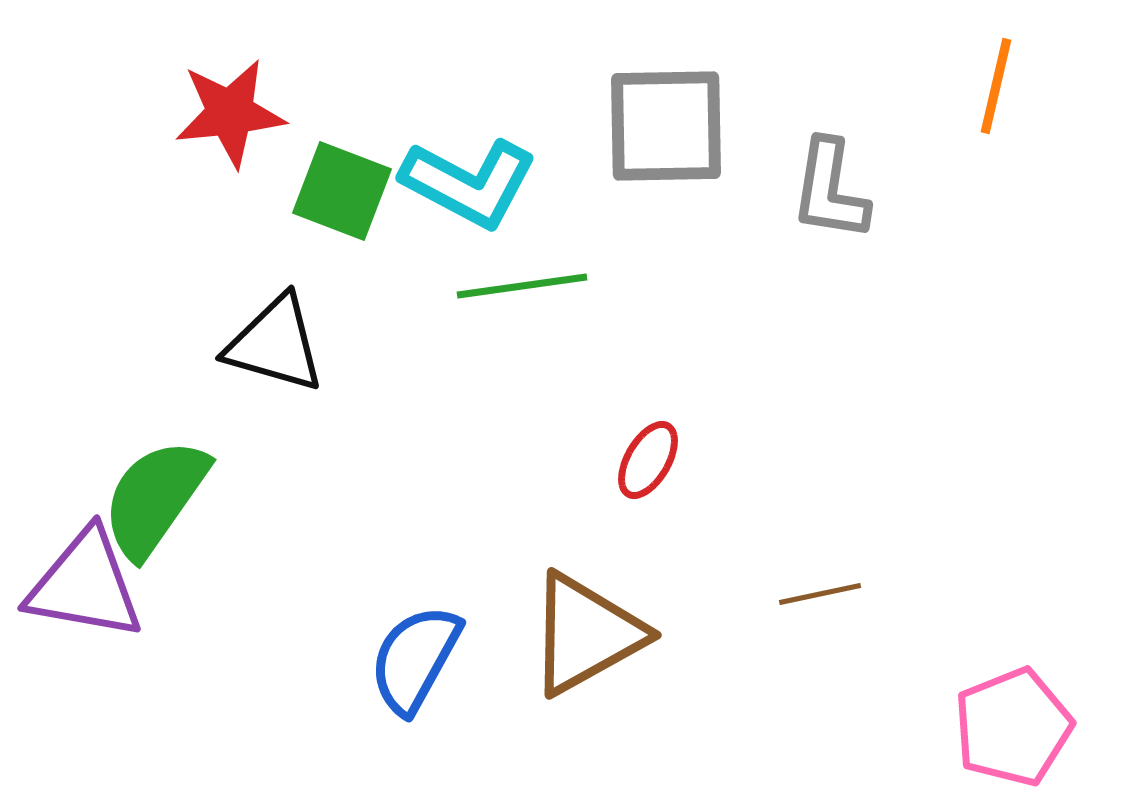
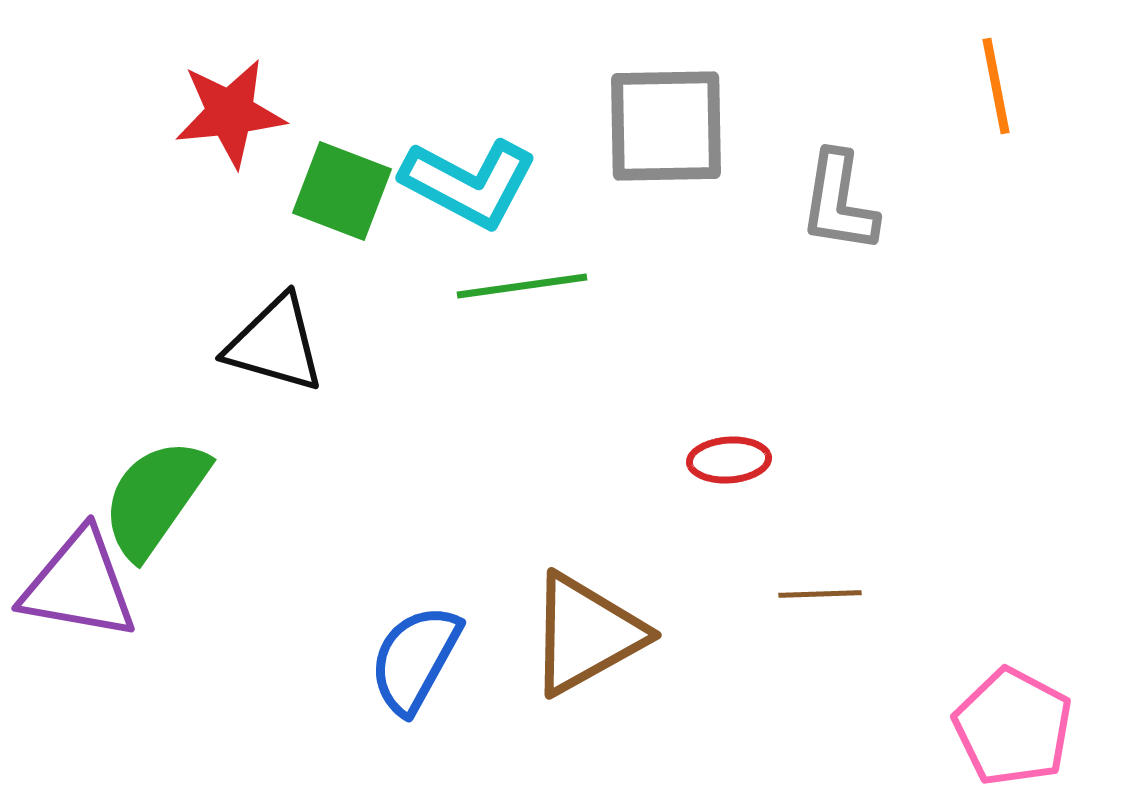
orange line: rotated 24 degrees counterclockwise
gray L-shape: moved 9 px right, 12 px down
red ellipse: moved 81 px right; rotated 56 degrees clockwise
purple triangle: moved 6 px left
brown line: rotated 10 degrees clockwise
pink pentagon: rotated 22 degrees counterclockwise
